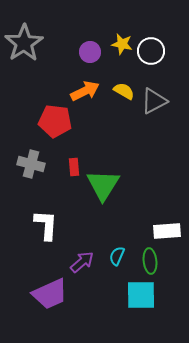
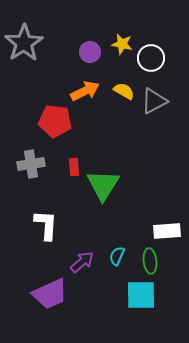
white circle: moved 7 px down
gray cross: rotated 24 degrees counterclockwise
